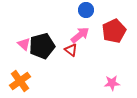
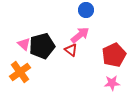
red pentagon: moved 24 px down
orange cross: moved 9 px up
